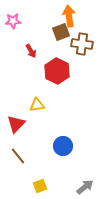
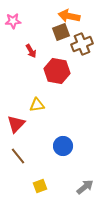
orange arrow: rotated 70 degrees counterclockwise
brown cross: rotated 30 degrees counterclockwise
red hexagon: rotated 15 degrees counterclockwise
